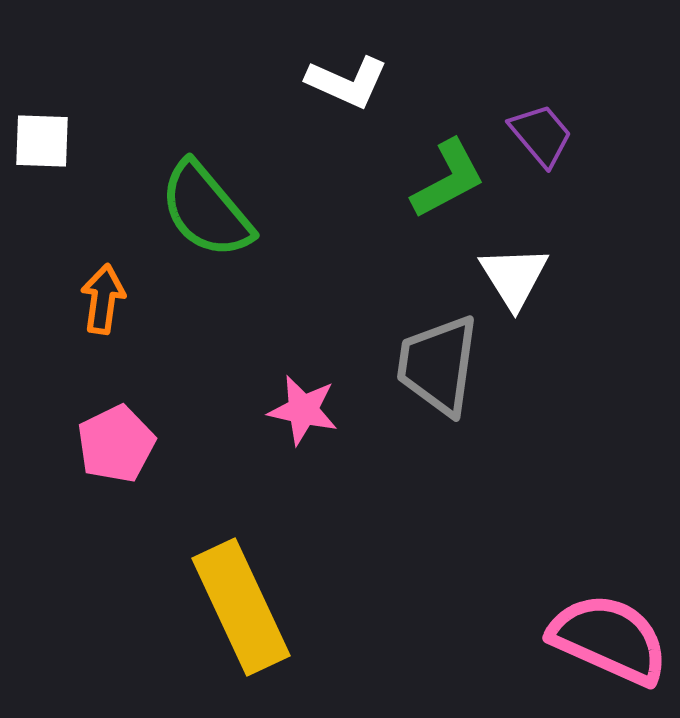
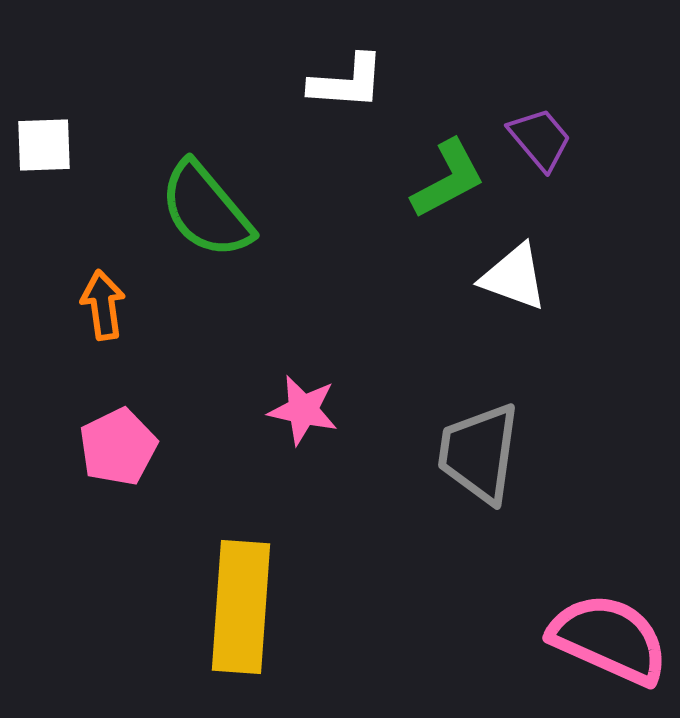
white L-shape: rotated 20 degrees counterclockwise
purple trapezoid: moved 1 px left, 4 px down
white square: moved 2 px right, 4 px down; rotated 4 degrees counterclockwise
white triangle: rotated 38 degrees counterclockwise
orange arrow: moved 6 px down; rotated 16 degrees counterclockwise
gray trapezoid: moved 41 px right, 88 px down
pink pentagon: moved 2 px right, 3 px down
yellow rectangle: rotated 29 degrees clockwise
